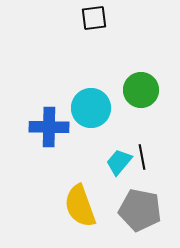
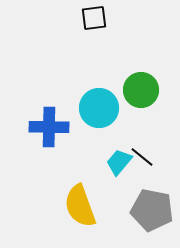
cyan circle: moved 8 px right
black line: rotated 40 degrees counterclockwise
gray pentagon: moved 12 px right
